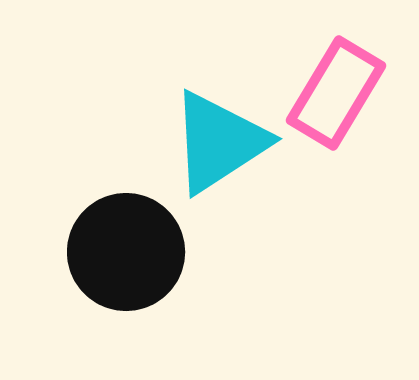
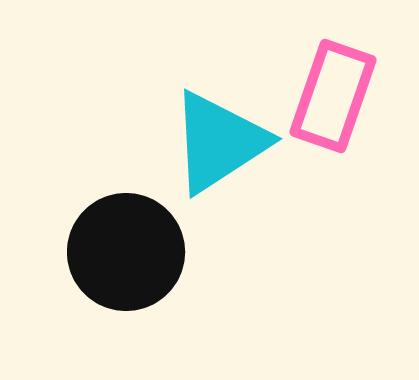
pink rectangle: moved 3 px left, 3 px down; rotated 12 degrees counterclockwise
